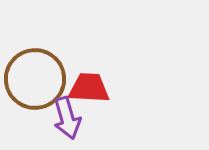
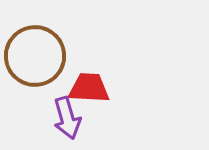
brown circle: moved 23 px up
